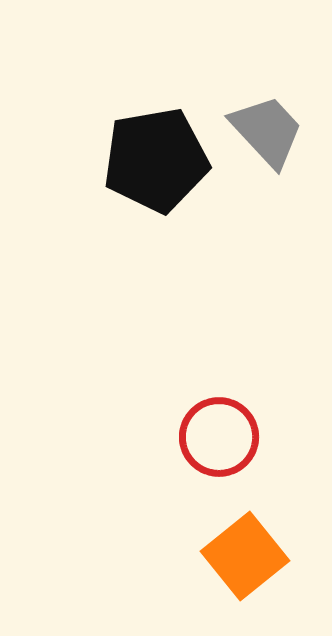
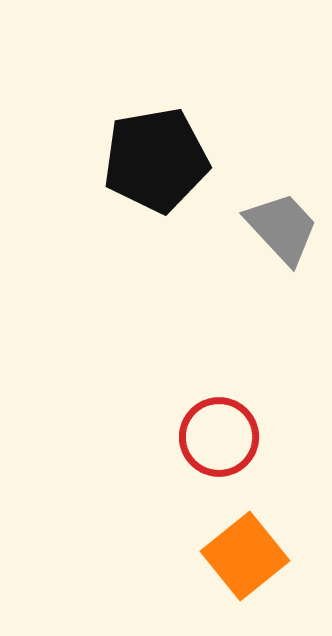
gray trapezoid: moved 15 px right, 97 px down
